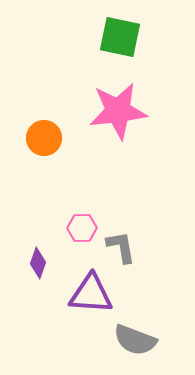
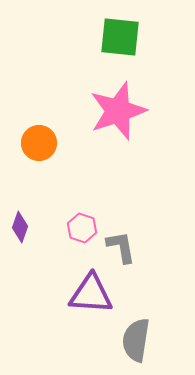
green square: rotated 6 degrees counterclockwise
pink star: rotated 12 degrees counterclockwise
orange circle: moved 5 px left, 5 px down
pink hexagon: rotated 20 degrees clockwise
purple diamond: moved 18 px left, 36 px up
gray semicircle: moved 1 px right; rotated 78 degrees clockwise
